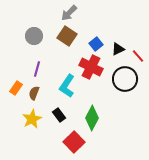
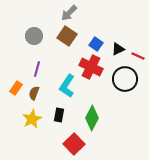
blue square: rotated 16 degrees counterclockwise
red line: rotated 24 degrees counterclockwise
black rectangle: rotated 48 degrees clockwise
red square: moved 2 px down
